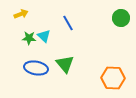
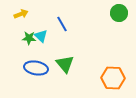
green circle: moved 2 px left, 5 px up
blue line: moved 6 px left, 1 px down
cyan triangle: moved 3 px left
